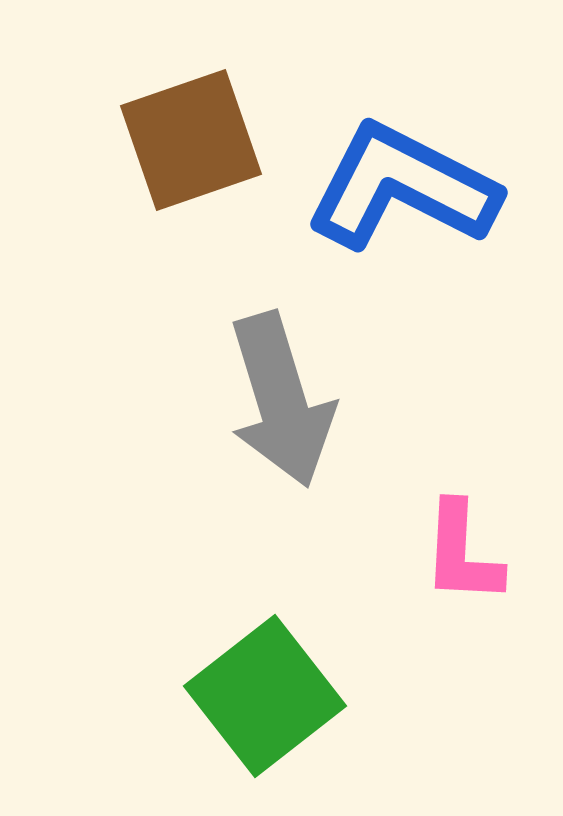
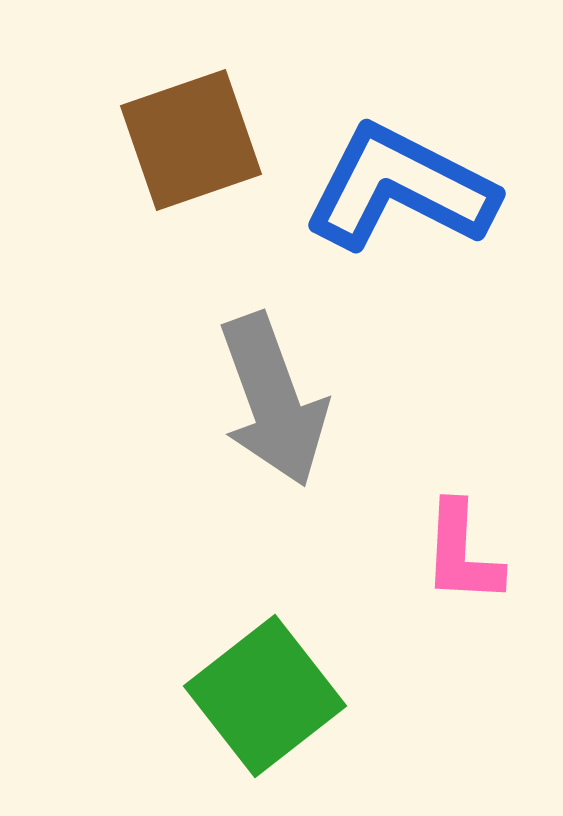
blue L-shape: moved 2 px left, 1 px down
gray arrow: moved 8 px left; rotated 3 degrees counterclockwise
